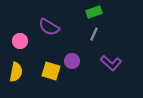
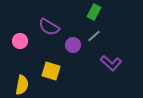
green rectangle: rotated 42 degrees counterclockwise
gray line: moved 2 px down; rotated 24 degrees clockwise
purple circle: moved 1 px right, 16 px up
yellow semicircle: moved 6 px right, 13 px down
